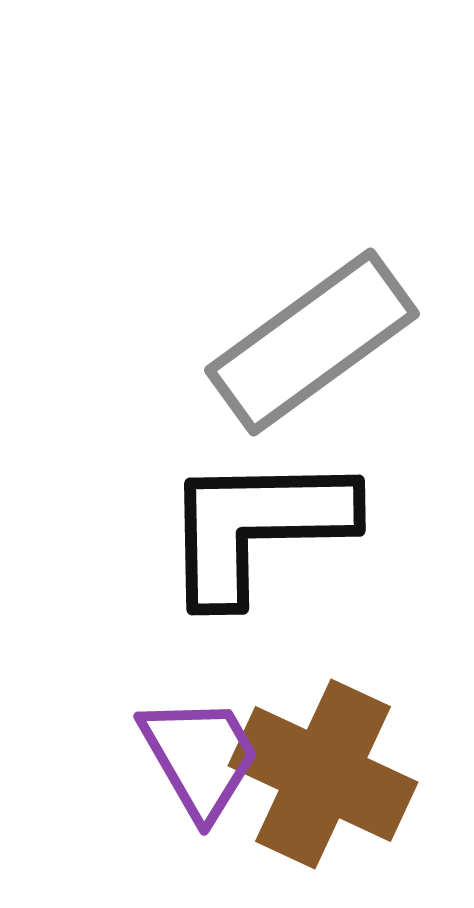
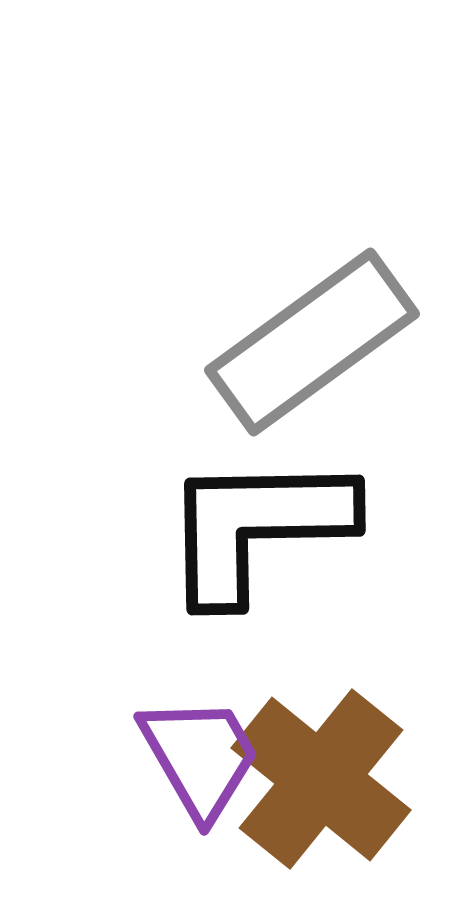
brown cross: moved 2 px left, 5 px down; rotated 14 degrees clockwise
